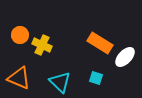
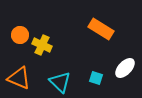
orange rectangle: moved 1 px right, 14 px up
white ellipse: moved 11 px down
